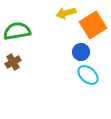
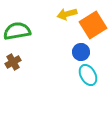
yellow arrow: moved 1 px right, 1 px down
cyan ellipse: rotated 20 degrees clockwise
